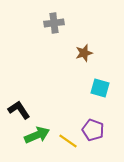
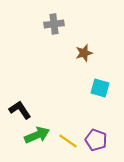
gray cross: moved 1 px down
black L-shape: moved 1 px right
purple pentagon: moved 3 px right, 10 px down
